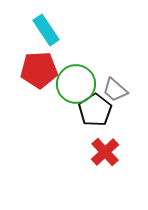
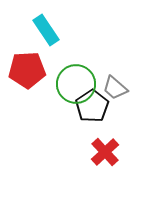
red pentagon: moved 12 px left
gray trapezoid: moved 2 px up
black pentagon: moved 3 px left, 4 px up
